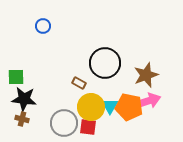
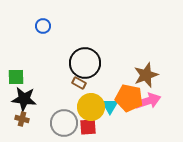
black circle: moved 20 px left
orange pentagon: moved 9 px up
red square: rotated 12 degrees counterclockwise
